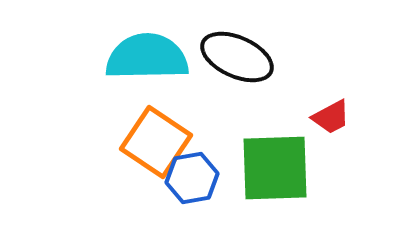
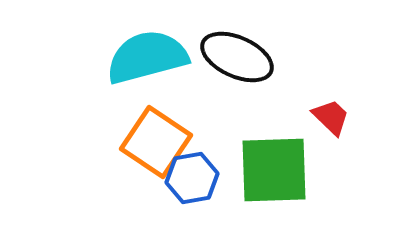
cyan semicircle: rotated 14 degrees counterclockwise
red trapezoid: rotated 108 degrees counterclockwise
green square: moved 1 px left, 2 px down
